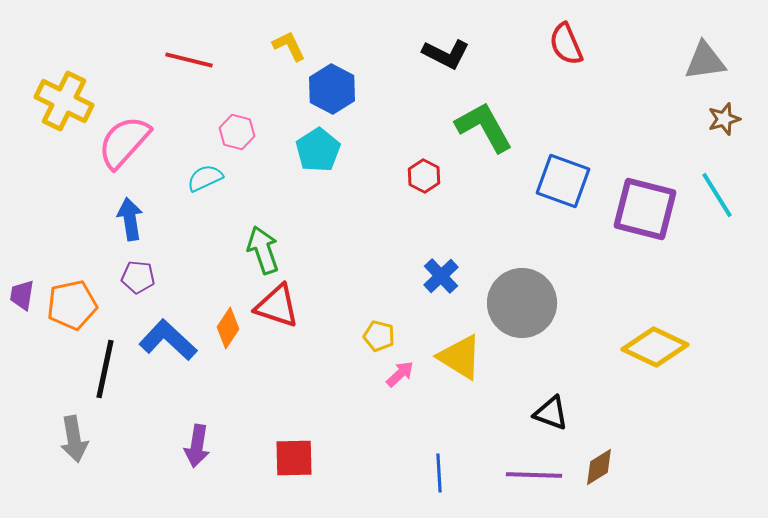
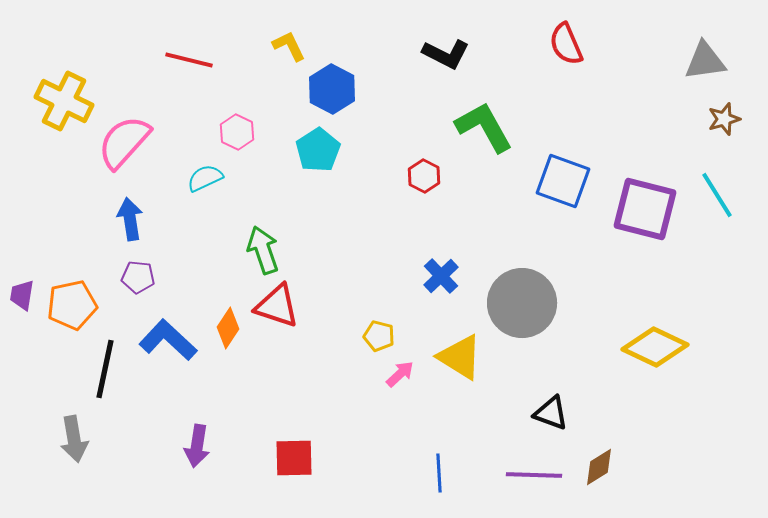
pink hexagon: rotated 12 degrees clockwise
